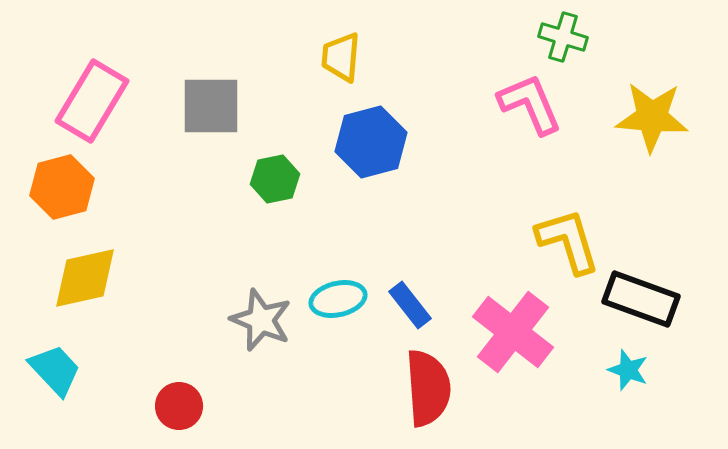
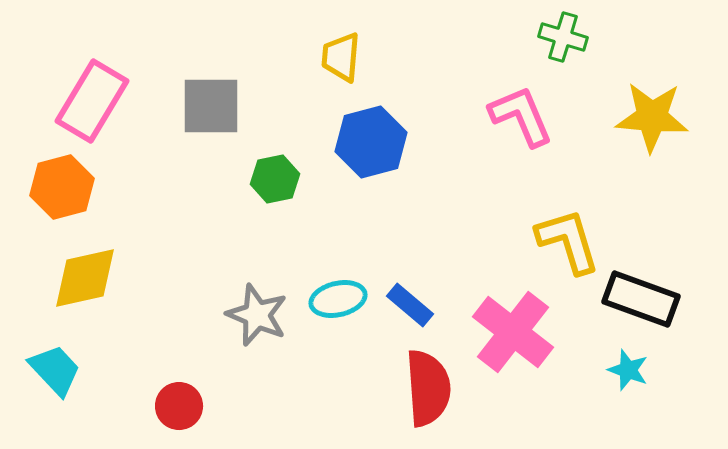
pink L-shape: moved 9 px left, 12 px down
blue rectangle: rotated 12 degrees counterclockwise
gray star: moved 4 px left, 5 px up
